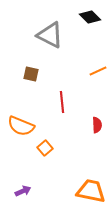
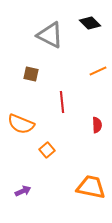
black diamond: moved 6 px down
orange semicircle: moved 2 px up
orange square: moved 2 px right, 2 px down
orange trapezoid: moved 4 px up
